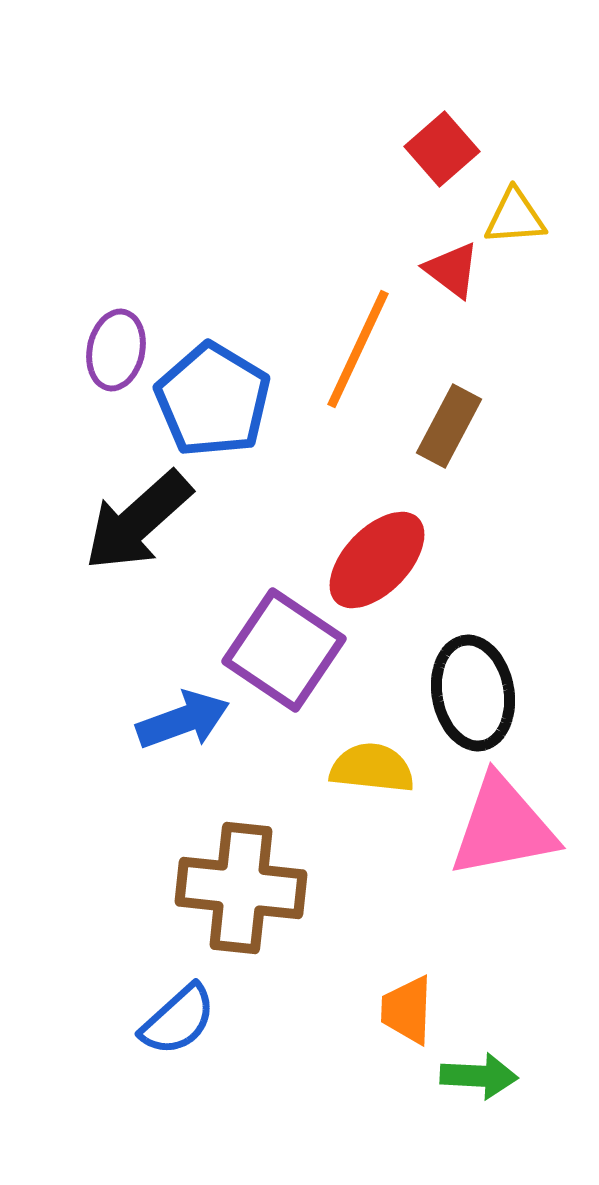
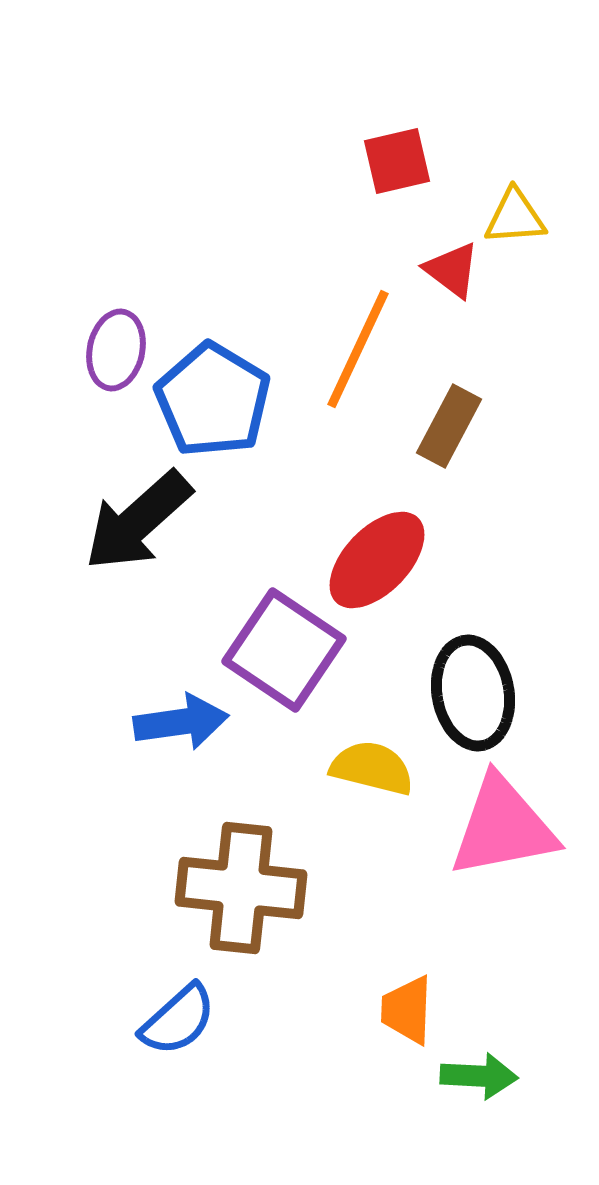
red square: moved 45 px left, 12 px down; rotated 28 degrees clockwise
blue arrow: moved 2 px left, 2 px down; rotated 12 degrees clockwise
yellow semicircle: rotated 8 degrees clockwise
